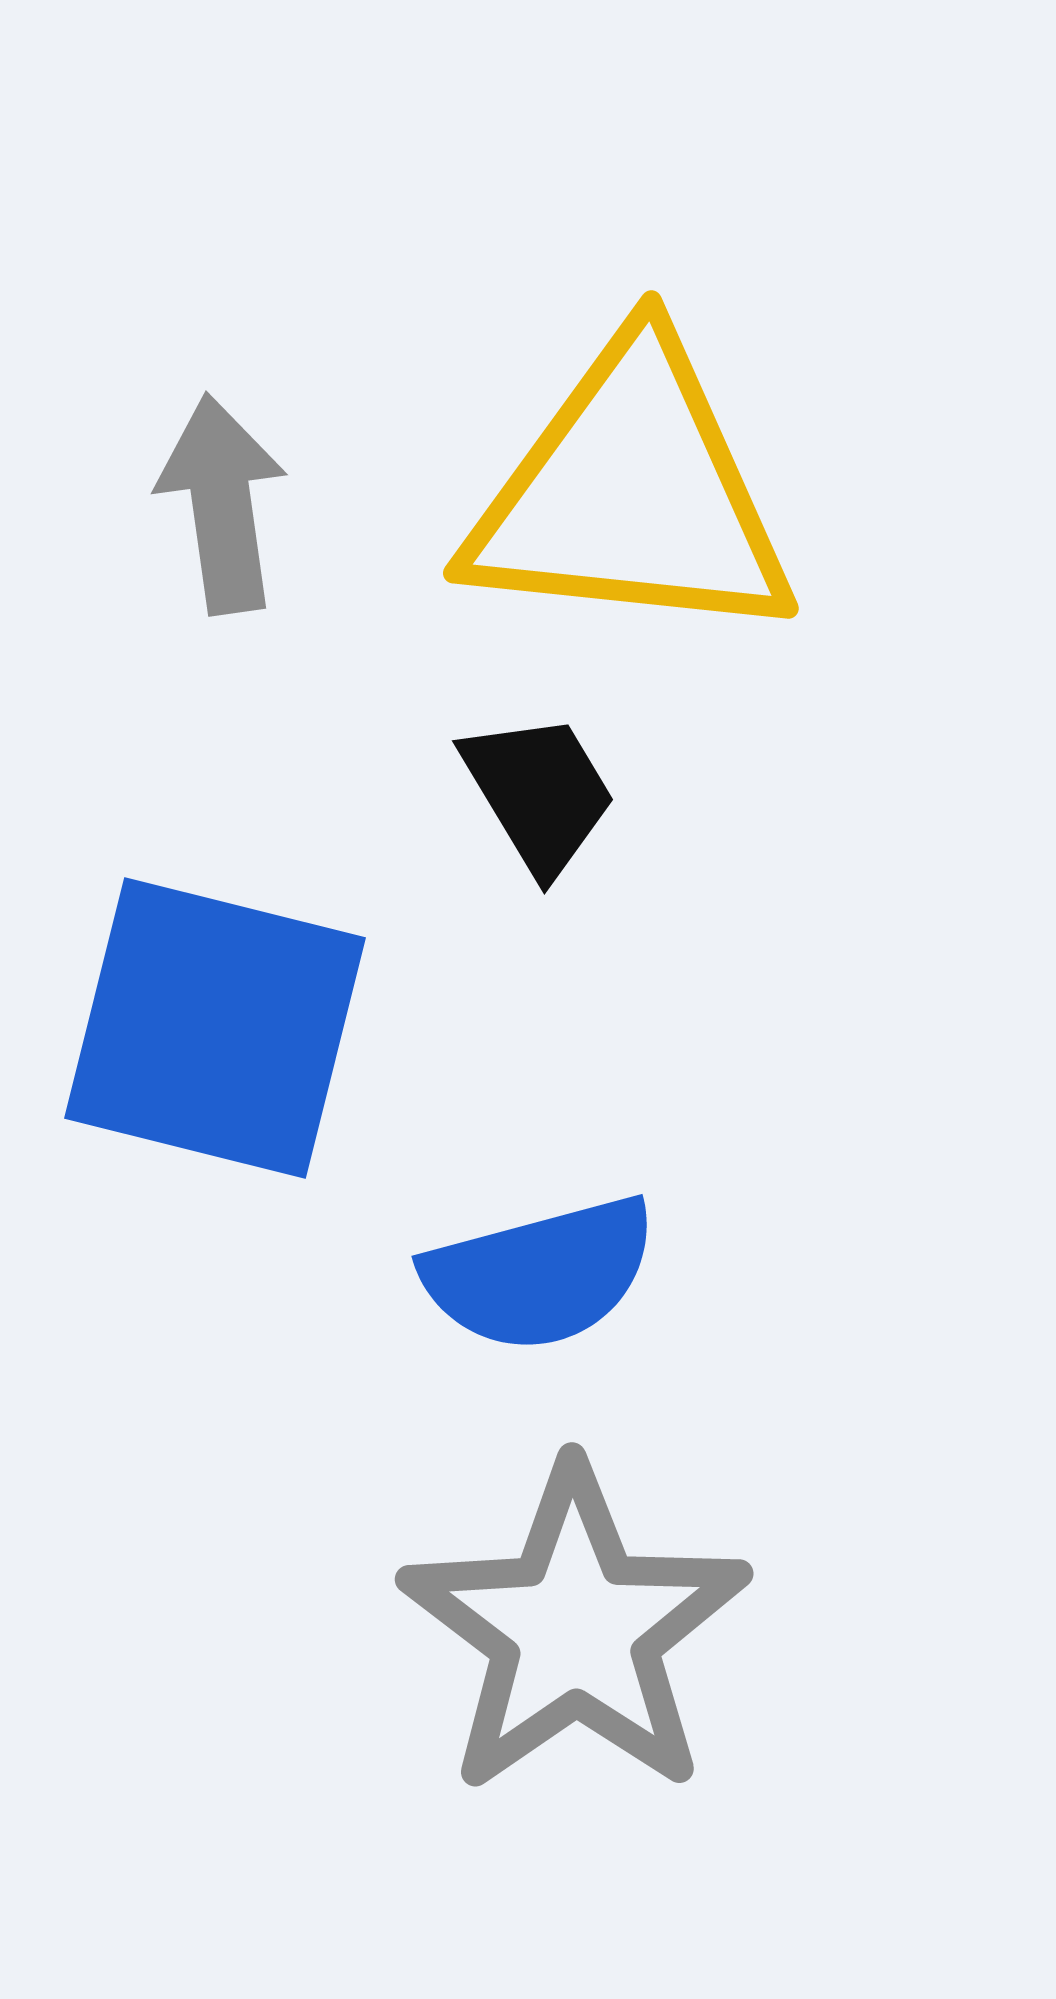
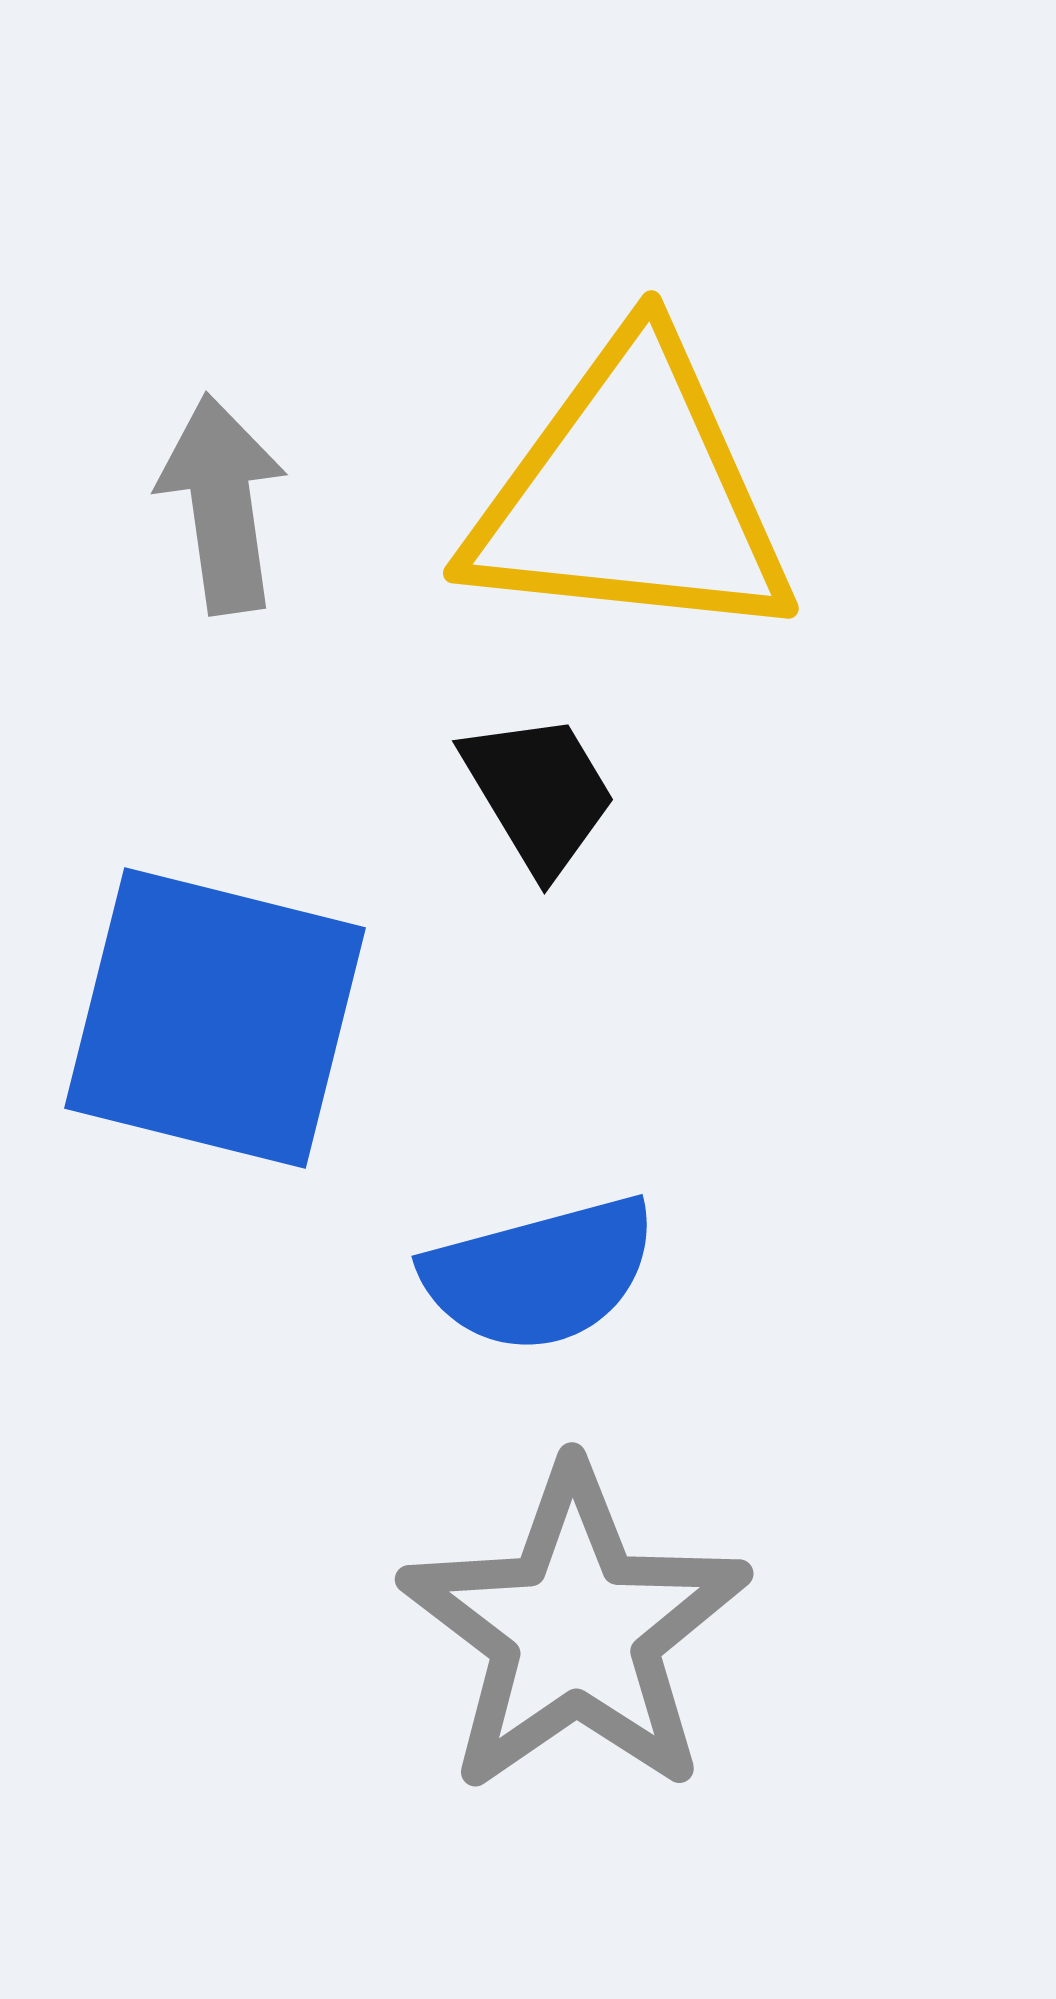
blue square: moved 10 px up
